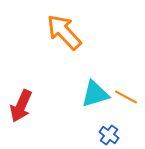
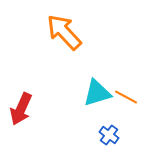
cyan triangle: moved 2 px right, 1 px up
red arrow: moved 3 px down
